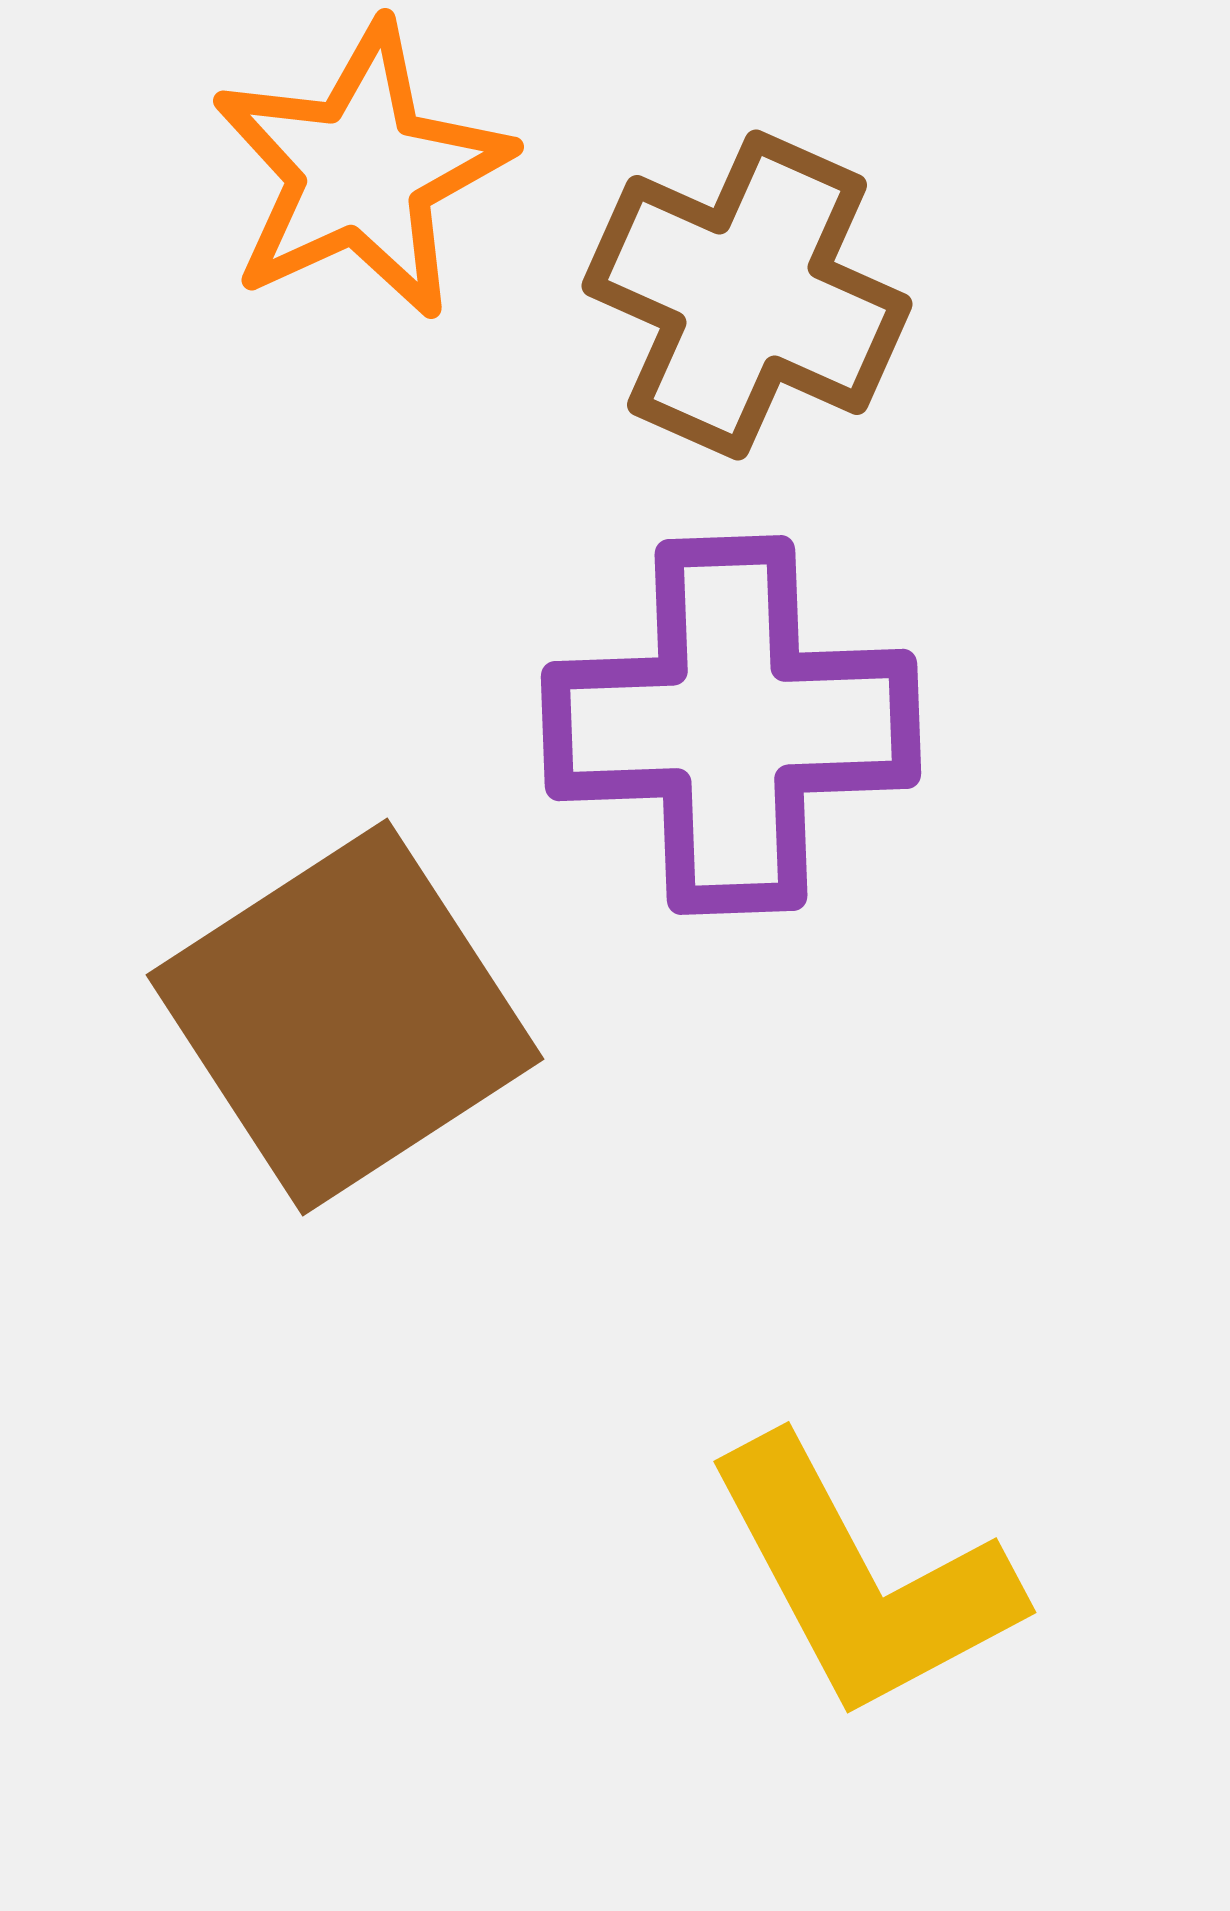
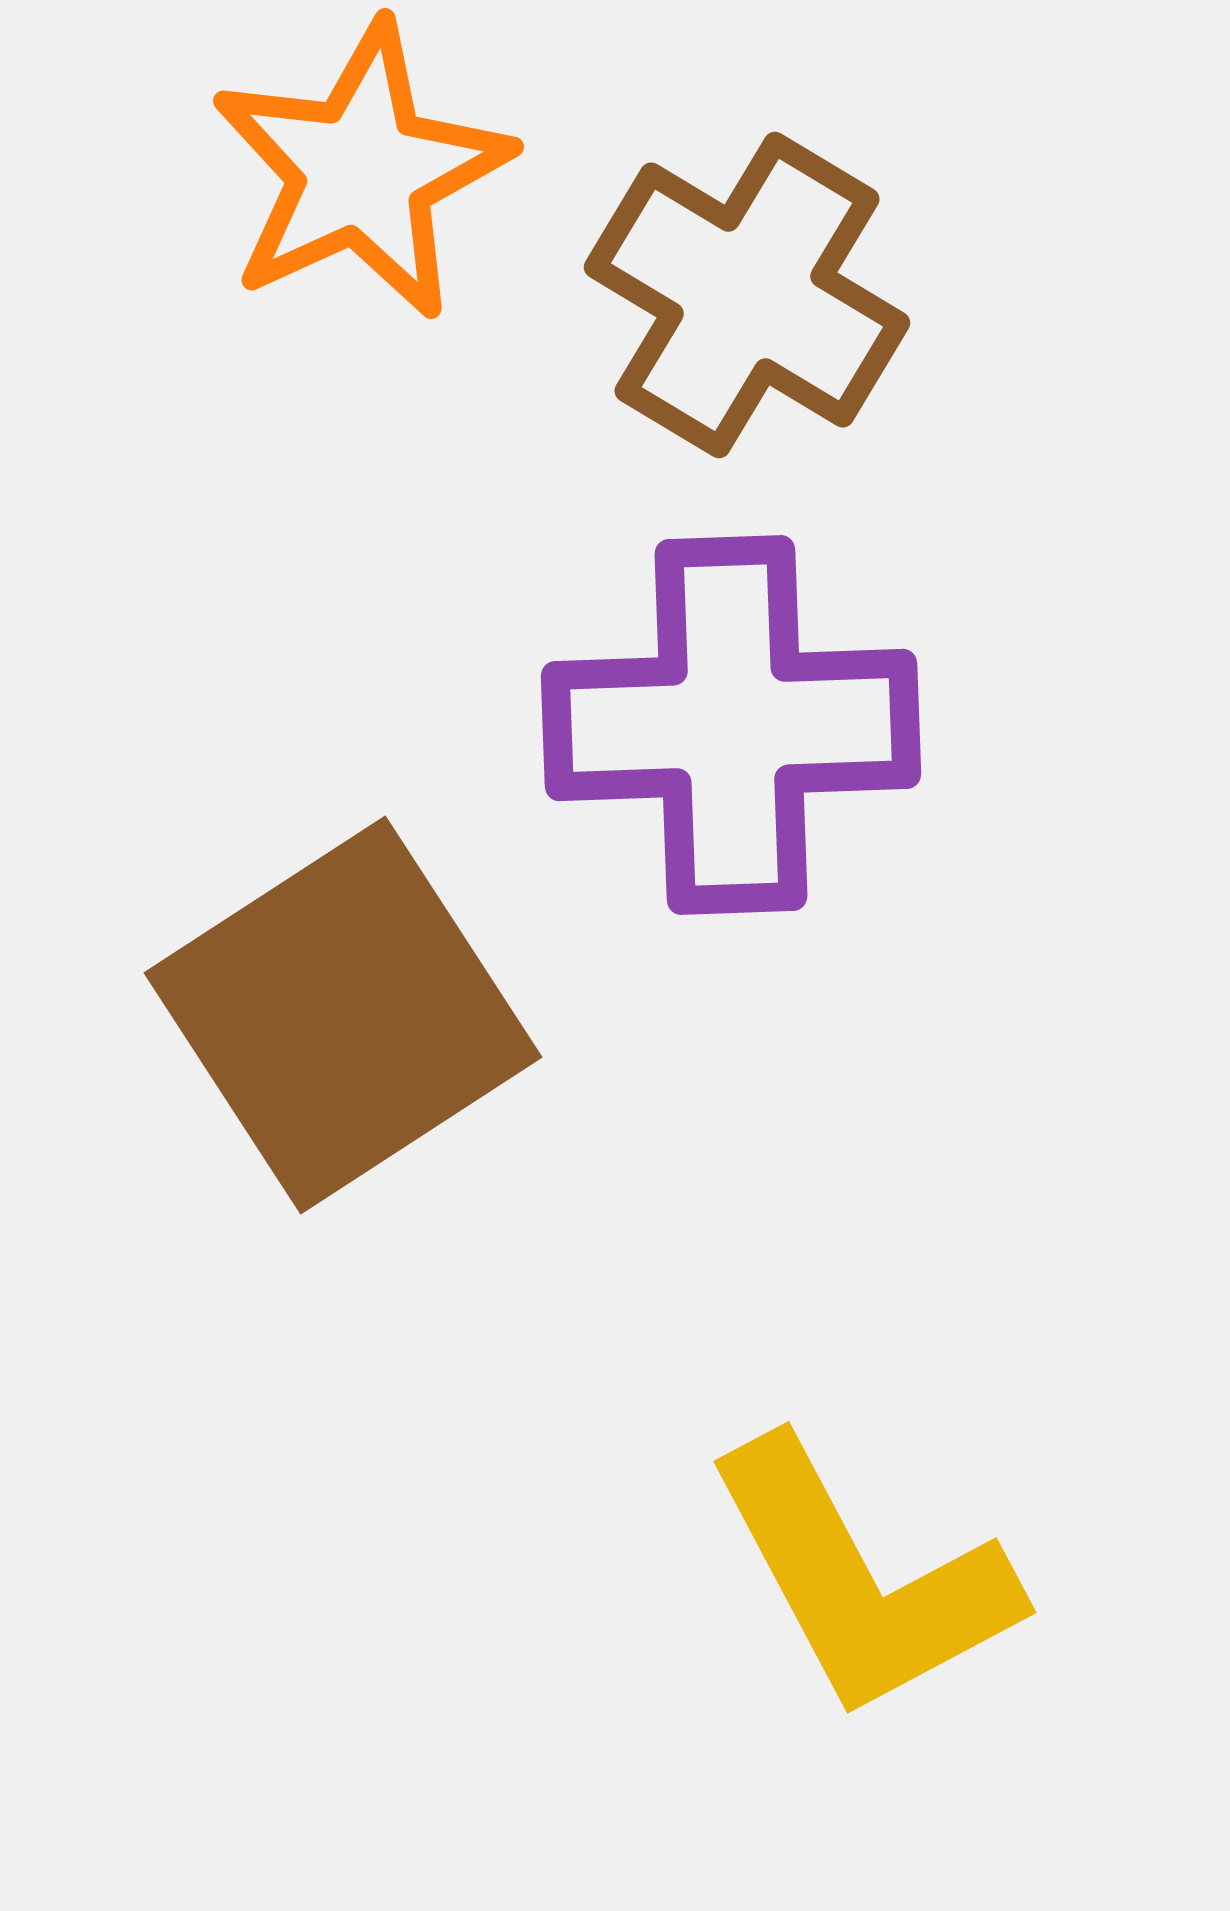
brown cross: rotated 7 degrees clockwise
brown square: moved 2 px left, 2 px up
